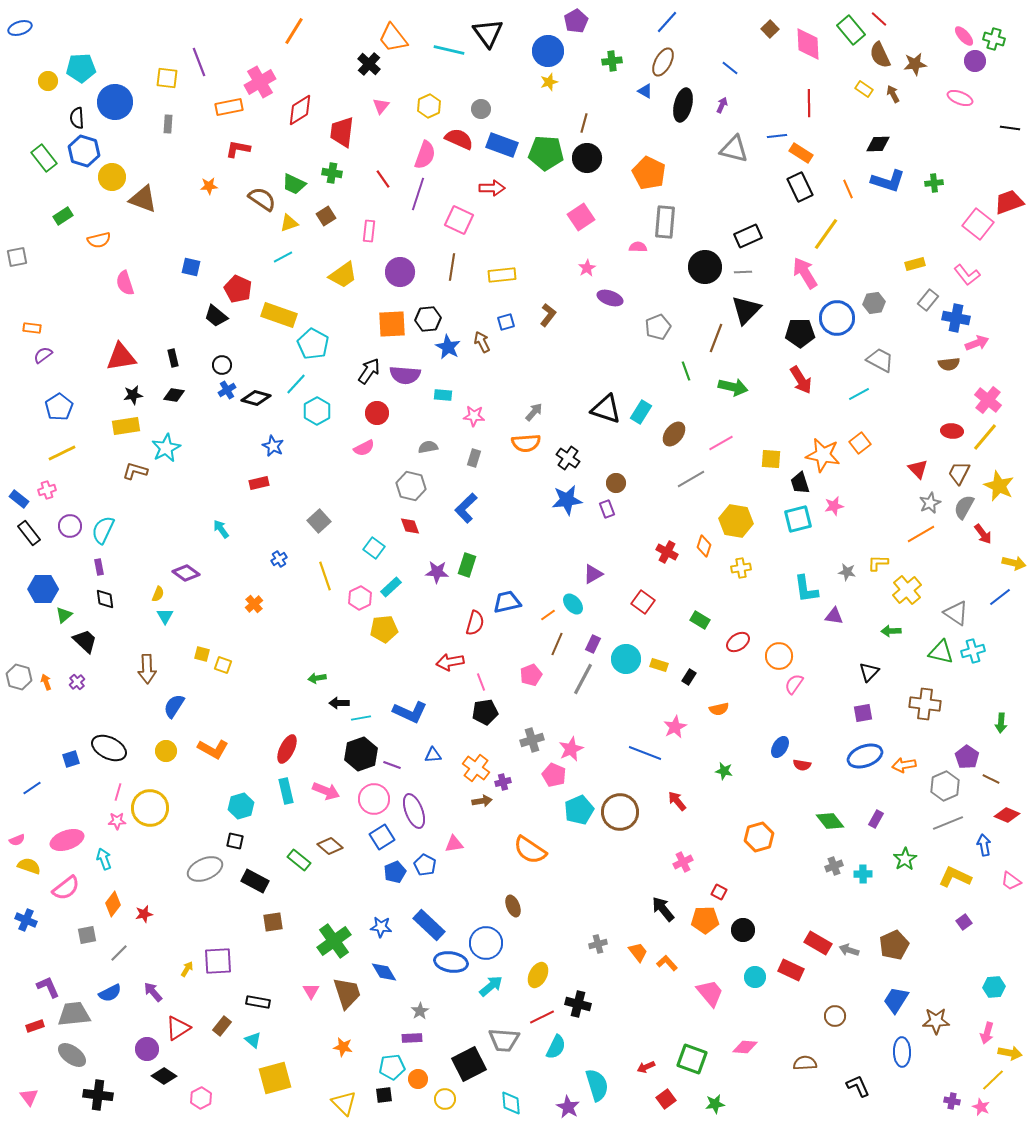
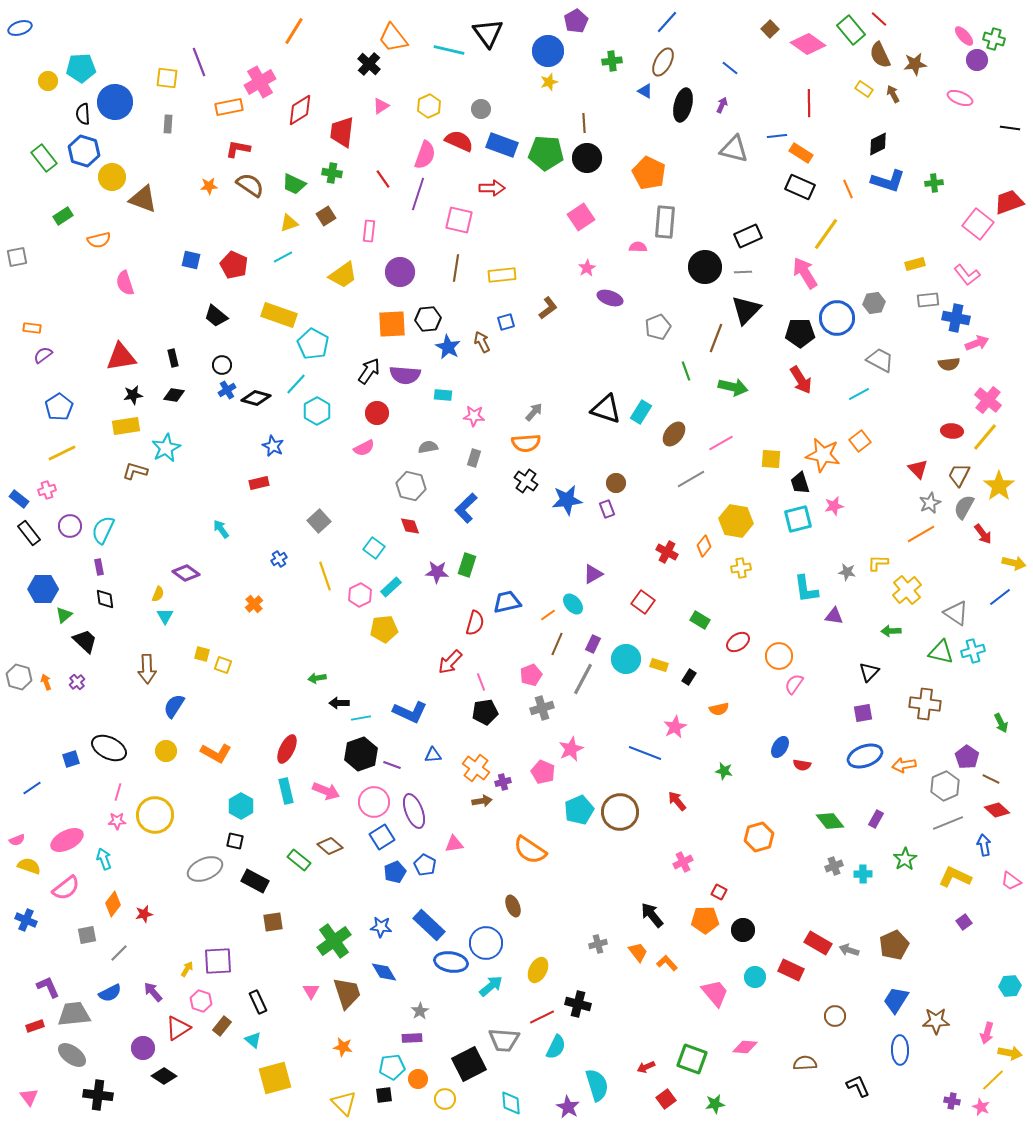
pink diamond at (808, 44): rotated 52 degrees counterclockwise
purple circle at (975, 61): moved 2 px right, 1 px up
pink triangle at (381, 106): rotated 18 degrees clockwise
black semicircle at (77, 118): moved 6 px right, 4 px up
brown line at (584, 123): rotated 18 degrees counterclockwise
red semicircle at (459, 139): moved 2 px down
black diamond at (878, 144): rotated 25 degrees counterclockwise
black rectangle at (800, 187): rotated 40 degrees counterclockwise
brown semicircle at (262, 199): moved 12 px left, 14 px up
pink square at (459, 220): rotated 12 degrees counterclockwise
blue square at (191, 267): moved 7 px up
brown line at (452, 267): moved 4 px right, 1 px down
red pentagon at (238, 289): moved 4 px left, 24 px up
gray rectangle at (928, 300): rotated 45 degrees clockwise
brown L-shape at (548, 315): moved 7 px up; rotated 15 degrees clockwise
orange square at (860, 443): moved 2 px up
black cross at (568, 458): moved 42 px left, 23 px down
brown trapezoid at (959, 473): moved 2 px down
yellow star at (999, 486): rotated 12 degrees clockwise
orange diamond at (704, 546): rotated 20 degrees clockwise
pink hexagon at (360, 598): moved 3 px up
red arrow at (450, 662): rotated 36 degrees counterclockwise
green arrow at (1001, 723): rotated 30 degrees counterclockwise
gray cross at (532, 740): moved 10 px right, 32 px up
orange L-shape at (213, 749): moved 3 px right, 4 px down
pink pentagon at (554, 775): moved 11 px left, 3 px up
pink circle at (374, 799): moved 3 px down
cyan hexagon at (241, 806): rotated 15 degrees counterclockwise
yellow circle at (150, 808): moved 5 px right, 7 px down
red diamond at (1007, 815): moved 10 px left, 5 px up; rotated 20 degrees clockwise
pink ellipse at (67, 840): rotated 8 degrees counterclockwise
black arrow at (663, 909): moved 11 px left, 6 px down
yellow ellipse at (538, 975): moved 5 px up
cyan hexagon at (994, 987): moved 16 px right, 1 px up
pink trapezoid at (710, 993): moved 5 px right
black rectangle at (258, 1002): rotated 55 degrees clockwise
purple circle at (147, 1049): moved 4 px left, 1 px up
blue ellipse at (902, 1052): moved 2 px left, 2 px up
pink hexagon at (201, 1098): moved 97 px up; rotated 15 degrees counterclockwise
